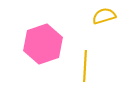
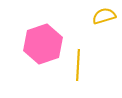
yellow line: moved 7 px left, 1 px up
